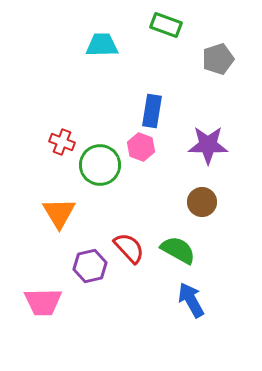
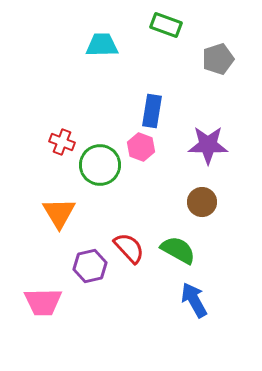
blue arrow: moved 3 px right
